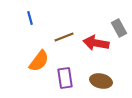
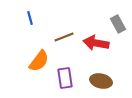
gray rectangle: moved 1 px left, 4 px up
